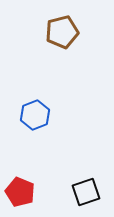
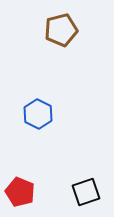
brown pentagon: moved 1 px left, 2 px up
blue hexagon: moved 3 px right, 1 px up; rotated 12 degrees counterclockwise
